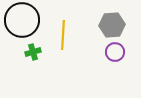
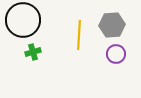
black circle: moved 1 px right
yellow line: moved 16 px right
purple circle: moved 1 px right, 2 px down
